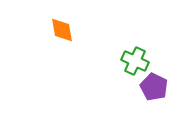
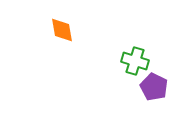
green cross: rotated 8 degrees counterclockwise
